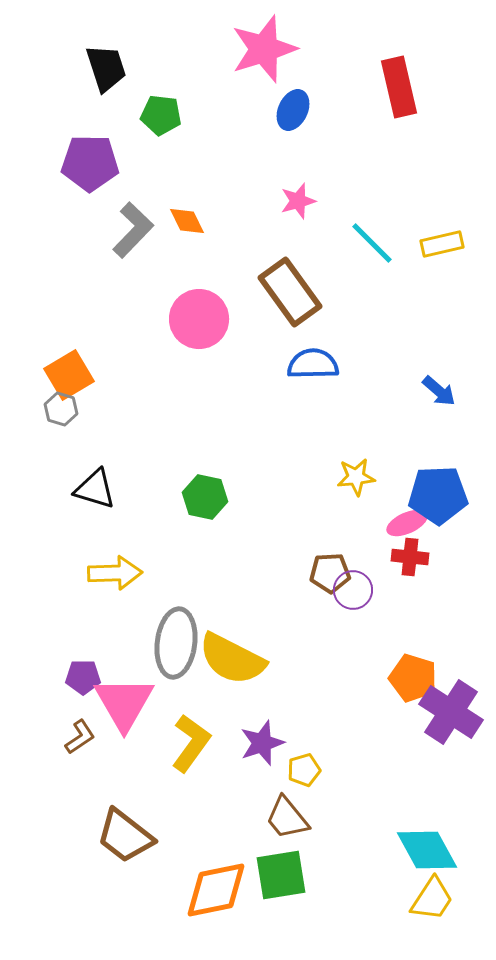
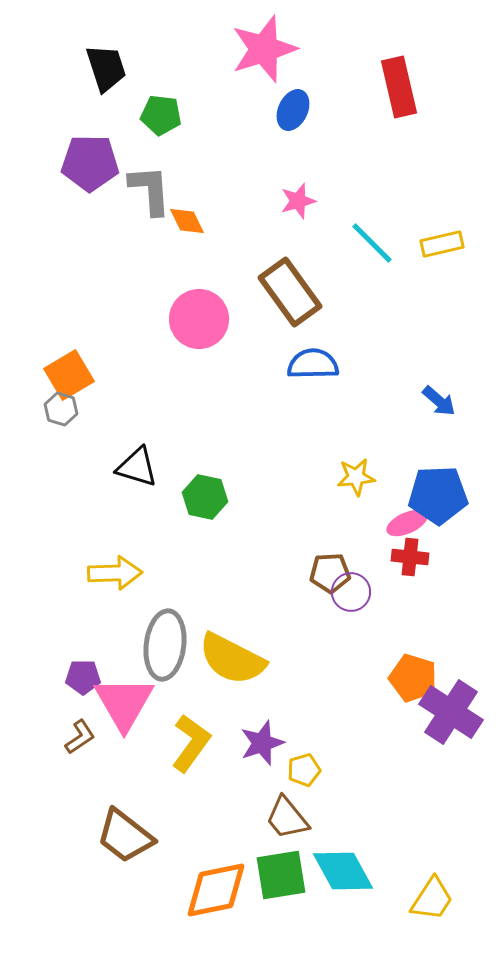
gray L-shape at (133, 230): moved 17 px right, 40 px up; rotated 48 degrees counterclockwise
blue arrow at (439, 391): moved 10 px down
black triangle at (95, 489): moved 42 px right, 22 px up
purple circle at (353, 590): moved 2 px left, 2 px down
gray ellipse at (176, 643): moved 11 px left, 2 px down
cyan diamond at (427, 850): moved 84 px left, 21 px down
